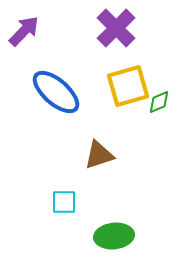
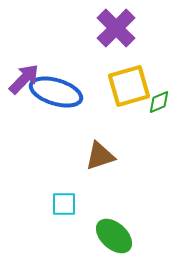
purple arrow: moved 48 px down
yellow square: moved 1 px right
blue ellipse: rotated 24 degrees counterclockwise
brown triangle: moved 1 px right, 1 px down
cyan square: moved 2 px down
green ellipse: rotated 48 degrees clockwise
